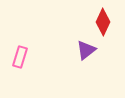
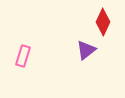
pink rectangle: moved 3 px right, 1 px up
